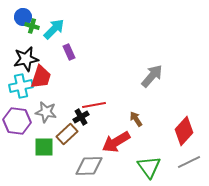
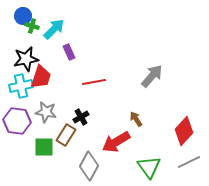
blue circle: moved 1 px up
red line: moved 23 px up
brown rectangle: moved 1 px left, 1 px down; rotated 15 degrees counterclockwise
gray diamond: rotated 60 degrees counterclockwise
